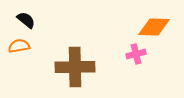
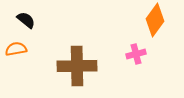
orange diamond: moved 1 px right, 7 px up; rotated 56 degrees counterclockwise
orange semicircle: moved 3 px left, 3 px down
brown cross: moved 2 px right, 1 px up
